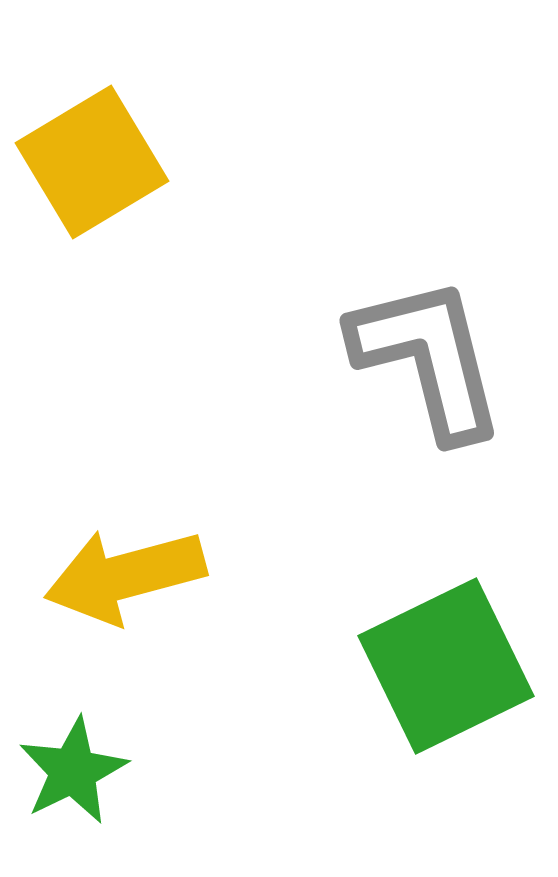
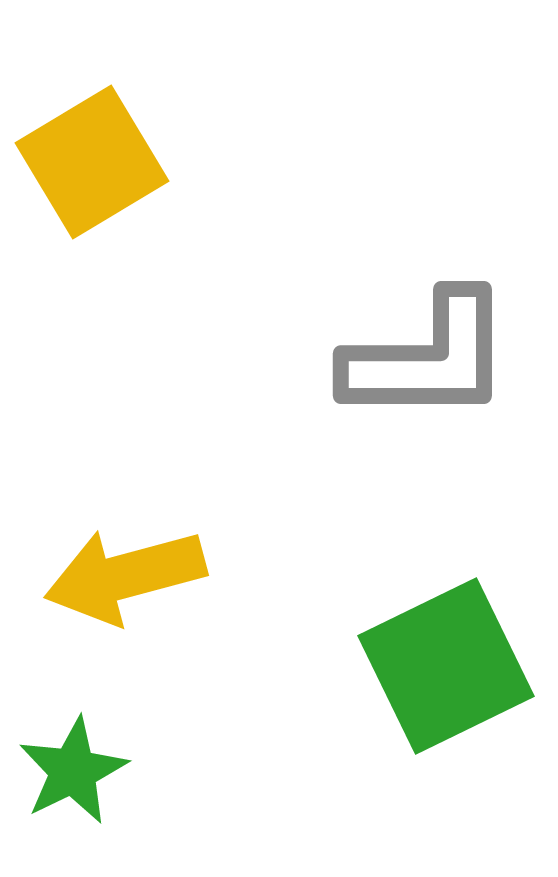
gray L-shape: rotated 104 degrees clockwise
